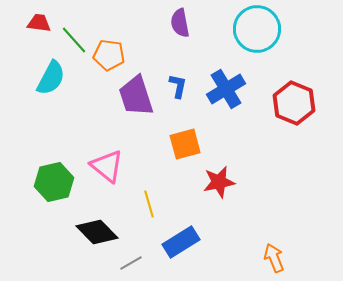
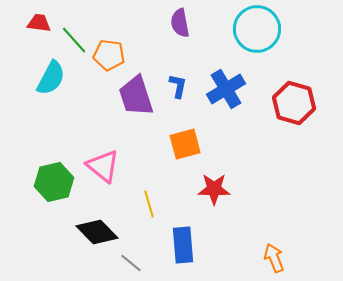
red hexagon: rotated 6 degrees counterclockwise
pink triangle: moved 4 px left
red star: moved 5 px left, 7 px down; rotated 12 degrees clockwise
blue rectangle: moved 2 px right, 3 px down; rotated 63 degrees counterclockwise
gray line: rotated 70 degrees clockwise
